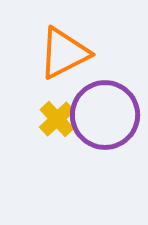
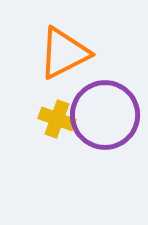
yellow cross: rotated 27 degrees counterclockwise
